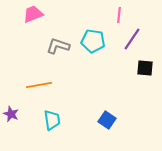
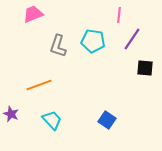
gray L-shape: rotated 90 degrees counterclockwise
orange line: rotated 10 degrees counterclockwise
cyan trapezoid: rotated 35 degrees counterclockwise
